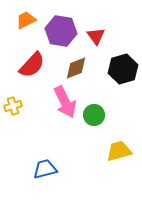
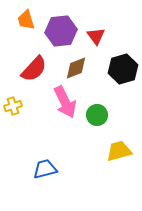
orange trapezoid: rotated 80 degrees counterclockwise
purple hexagon: rotated 16 degrees counterclockwise
red semicircle: moved 2 px right, 4 px down
green circle: moved 3 px right
